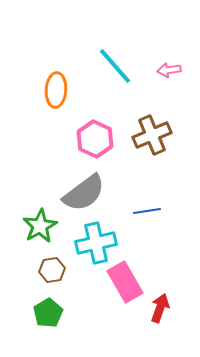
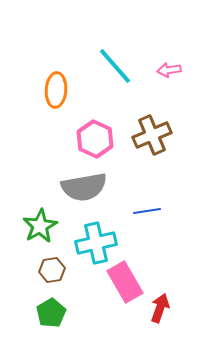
gray semicircle: moved 6 px up; rotated 27 degrees clockwise
green pentagon: moved 3 px right
